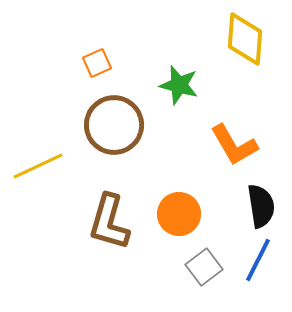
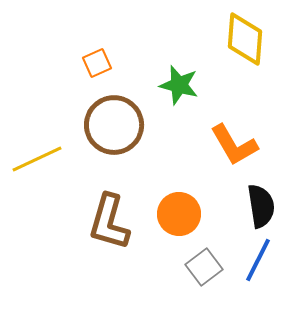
yellow line: moved 1 px left, 7 px up
